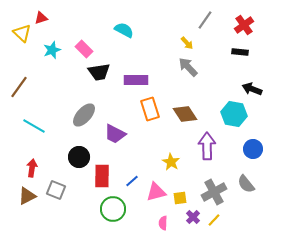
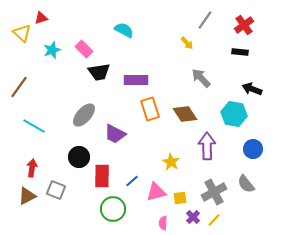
gray arrow: moved 13 px right, 11 px down
